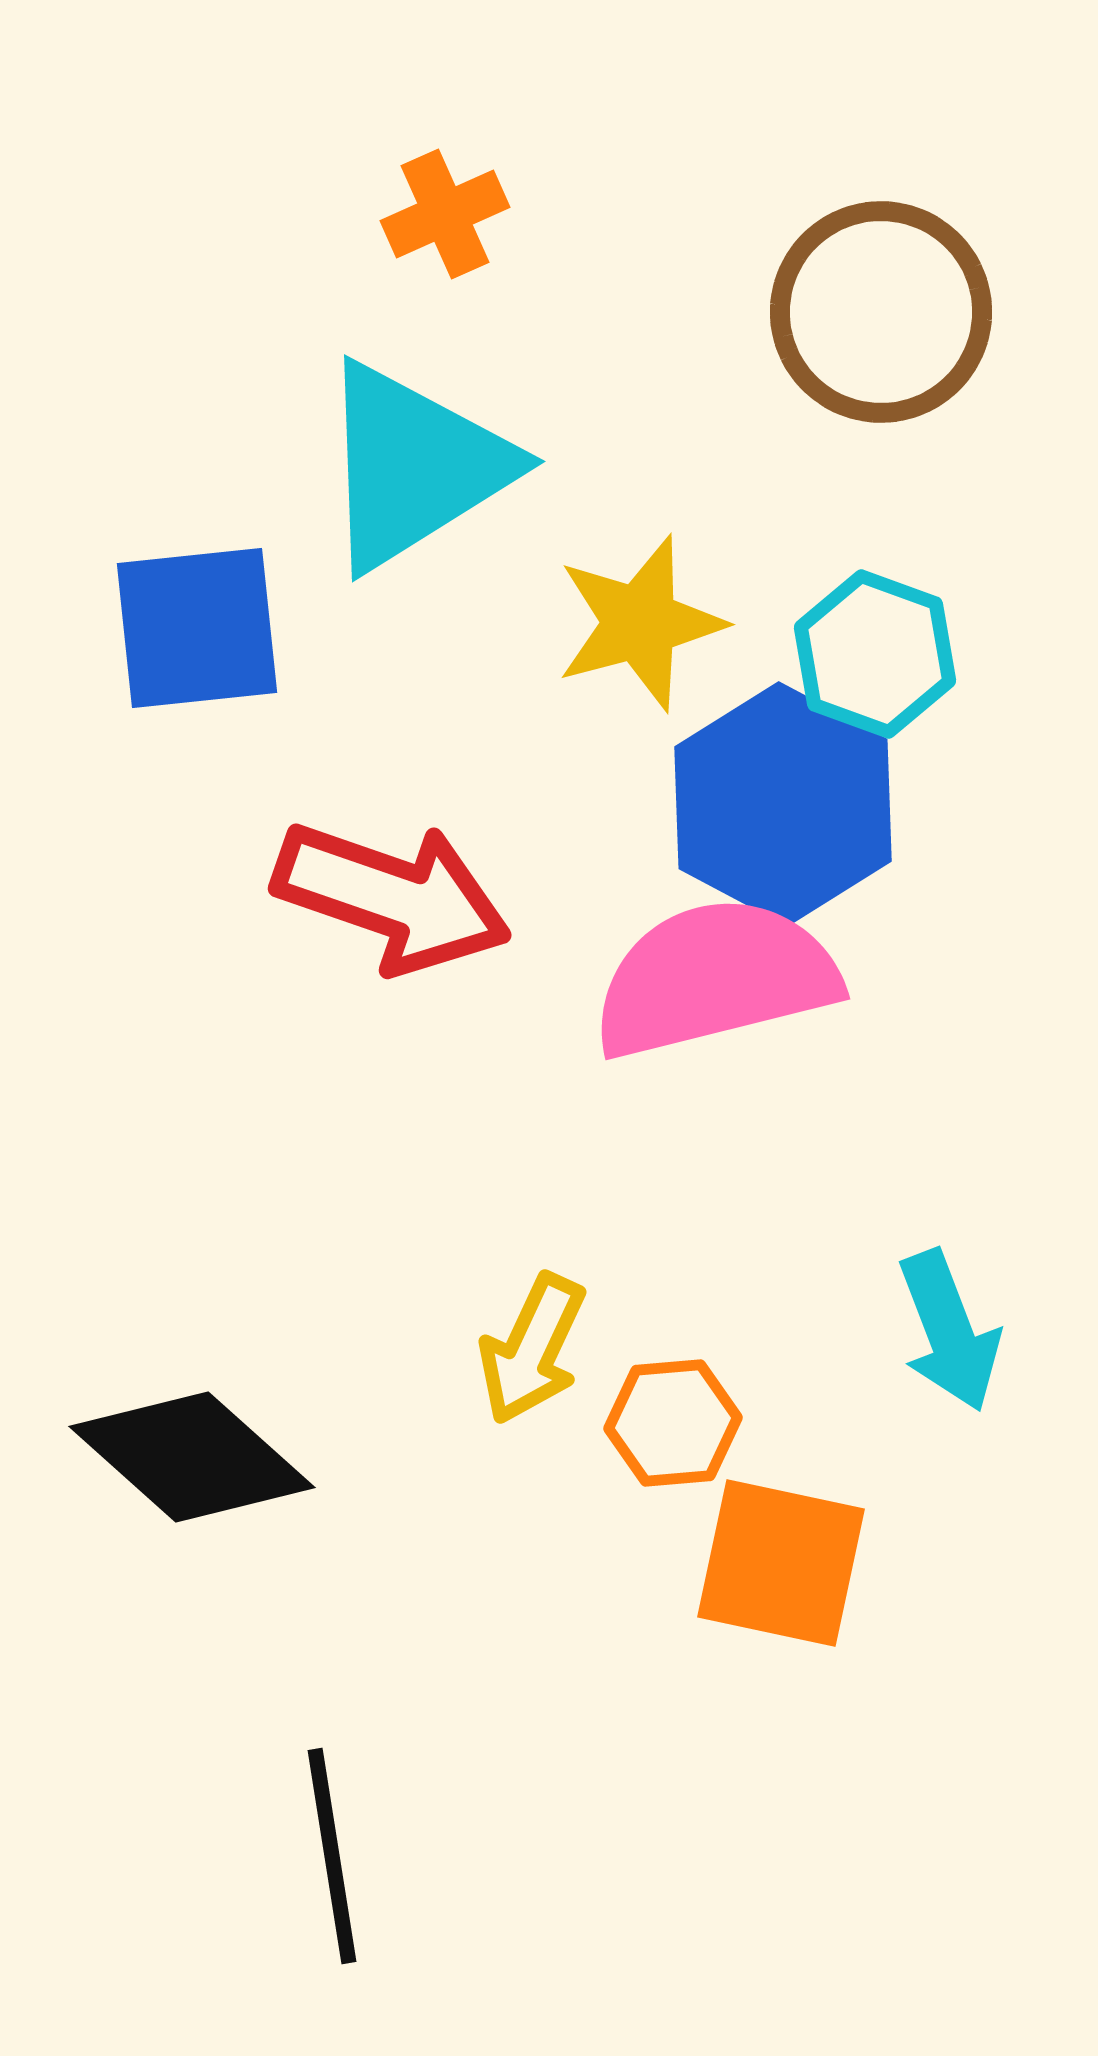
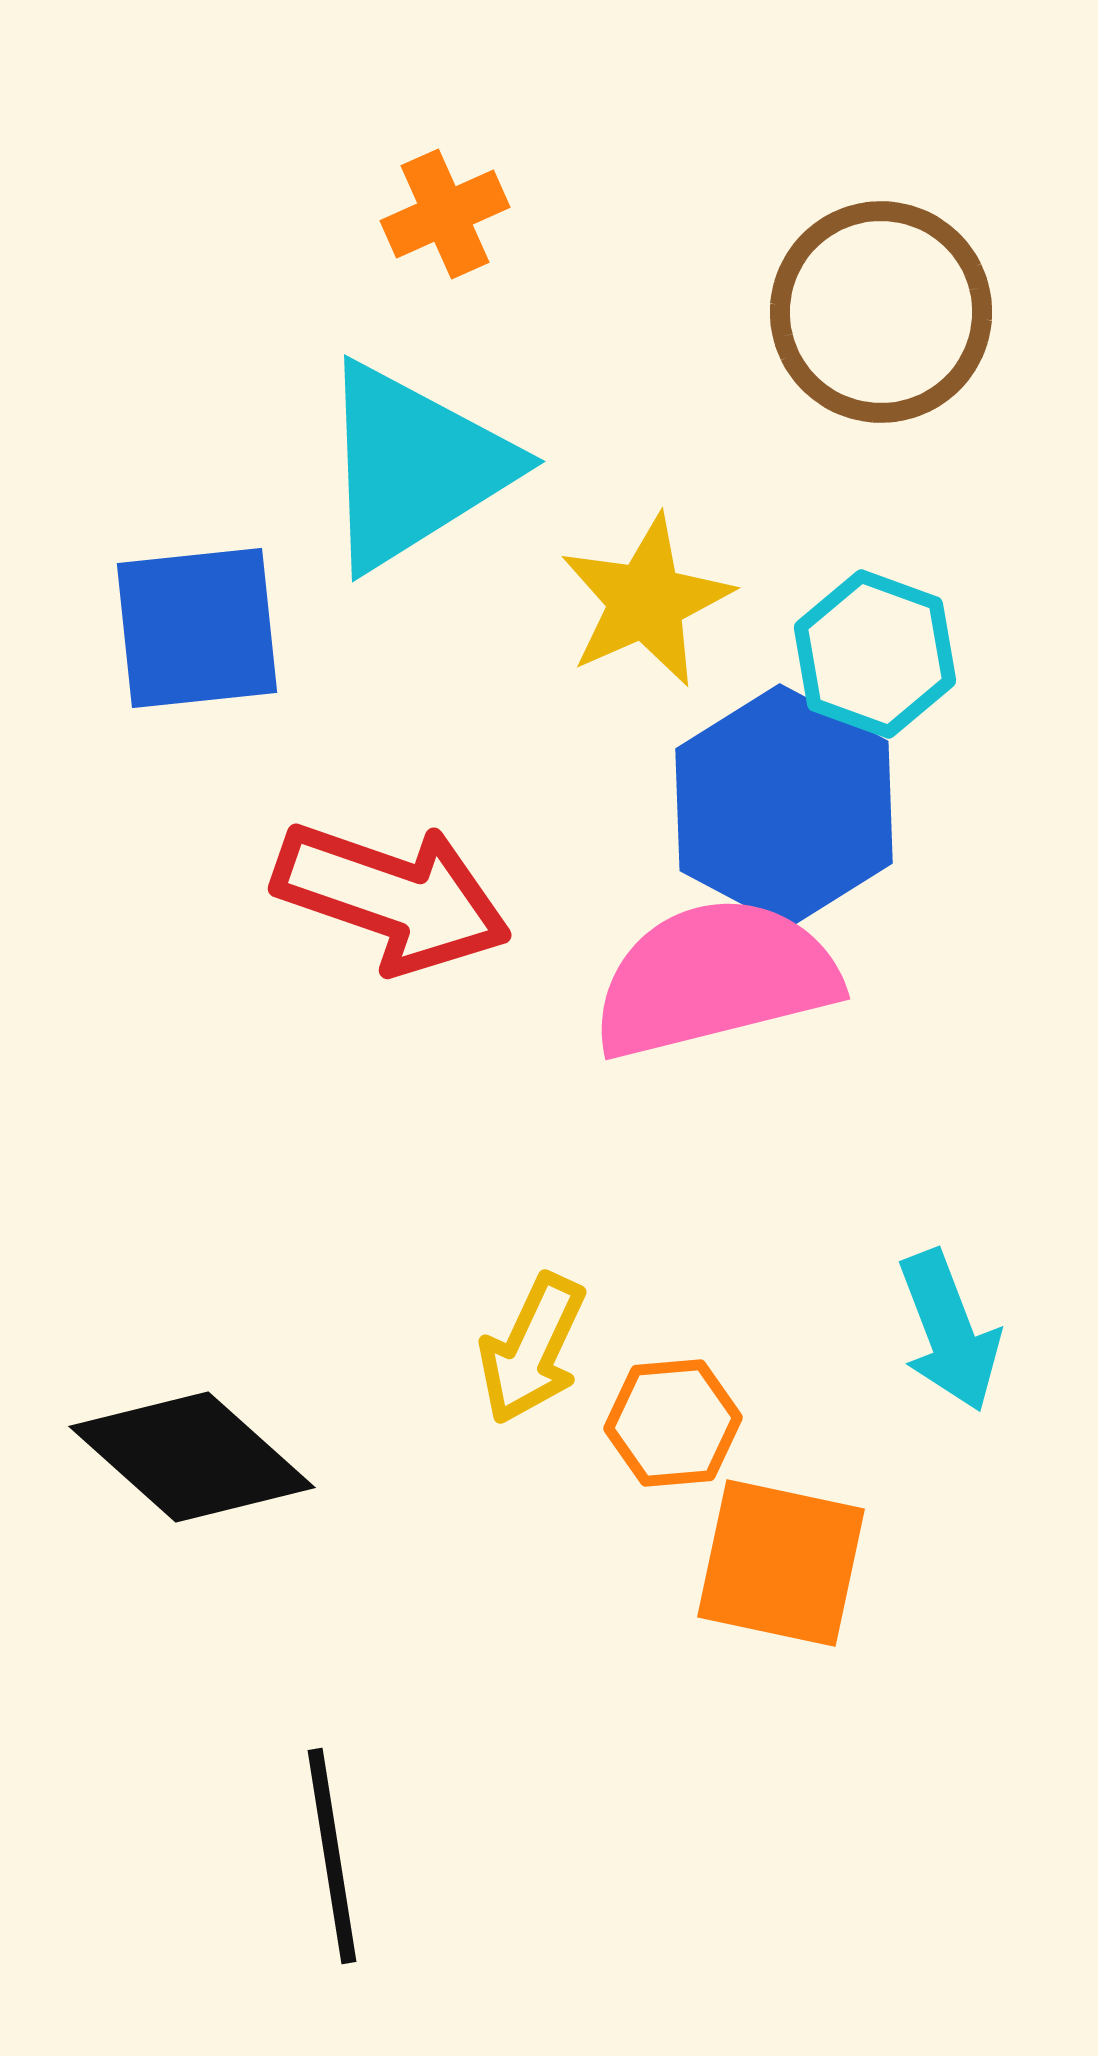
yellow star: moved 6 px right, 22 px up; rotated 9 degrees counterclockwise
blue hexagon: moved 1 px right, 2 px down
